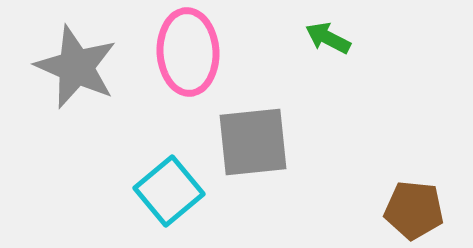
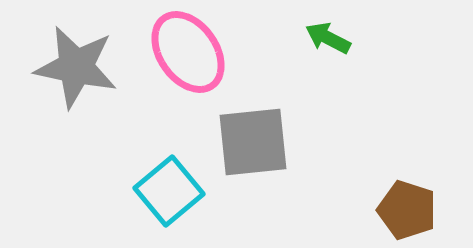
pink ellipse: rotated 32 degrees counterclockwise
gray star: rotated 12 degrees counterclockwise
brown pentagon: moved 7 px left; rotated 12 degrees clockwise
